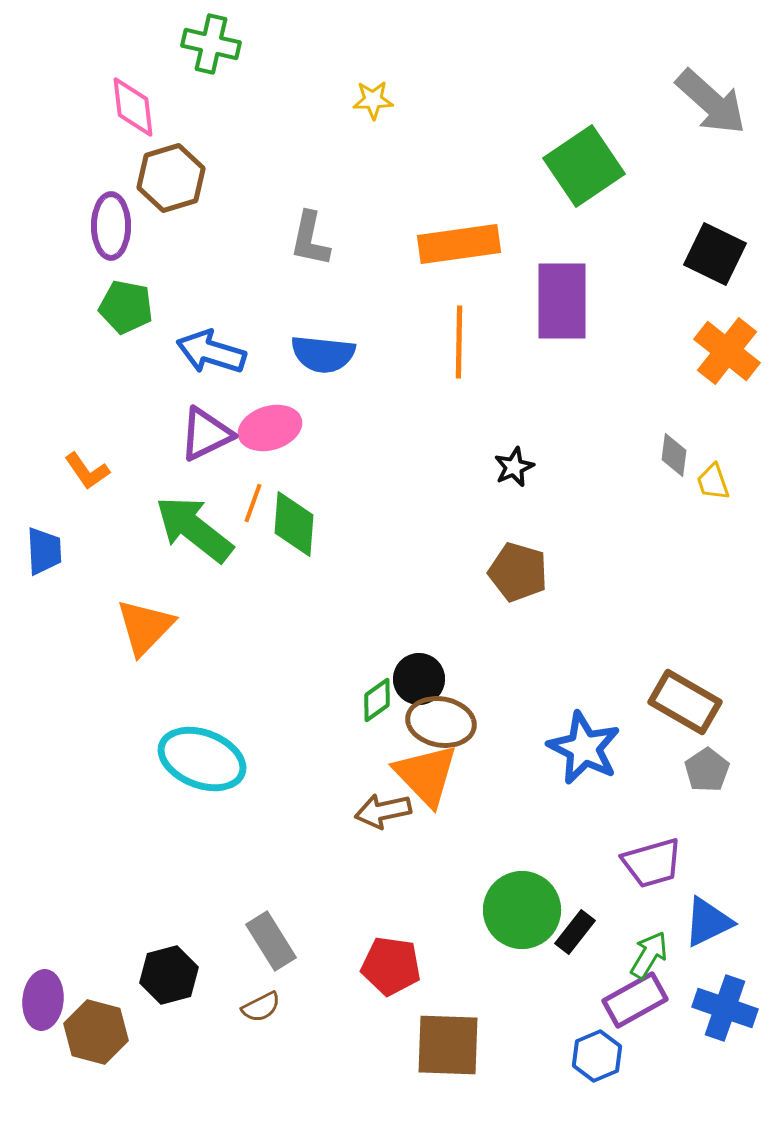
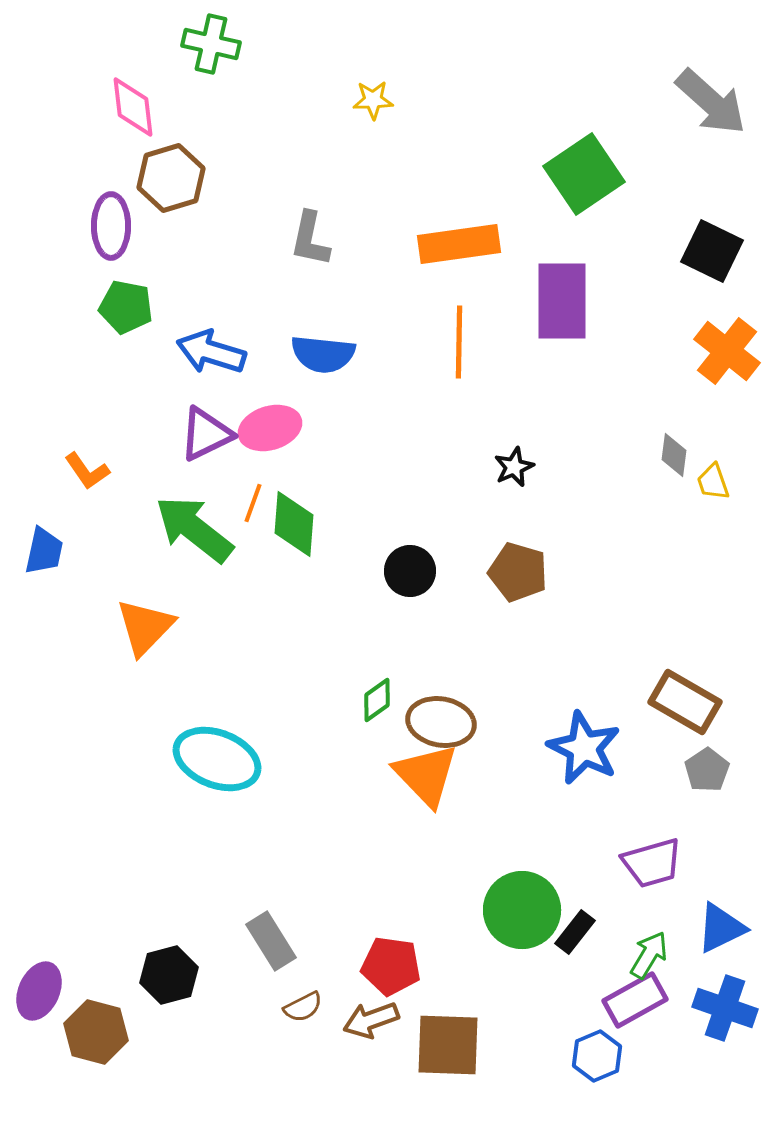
green square at (584, 166): moved 8 px down
black square at (715, 254): moved 3 px left, 3 px up
blue trapezoid at (44, 551): rotated 15 degrees clockwise
black circle at (419, 679): moved 9 px left, 108 px up
cyan ellipse at (202, 759): moved 15 px right
brown arrow at (383, 811): moved 12 px left, 209 px down; rotated 8 degrees counterclockwise
blue triangle at (708, 922): moved 13 px right, 6 px down
purple ellipse at (43, 1000): moved 4 px left, 9 px up; rotated 18 degrees clockwise
brown semicircle at (261, 1007): moved 42 px right
